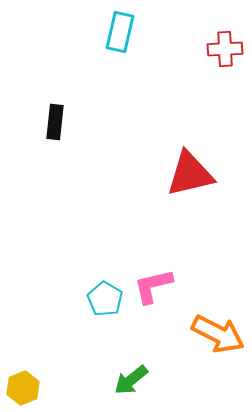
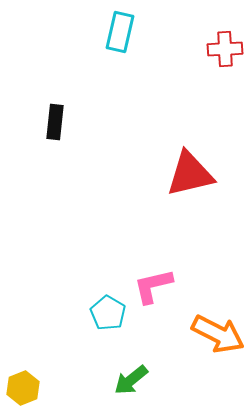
cyan pentagon: moved 3 px right, 14 px down
